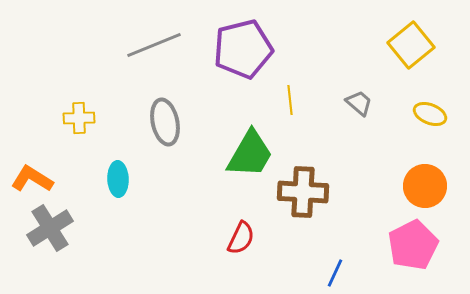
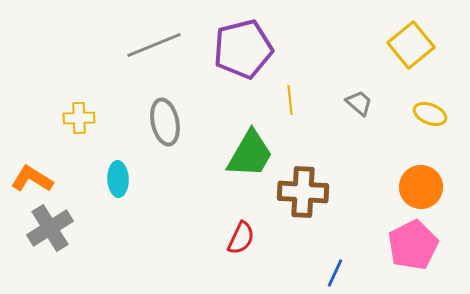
orange circle: moved 4 px left, 1 px down
